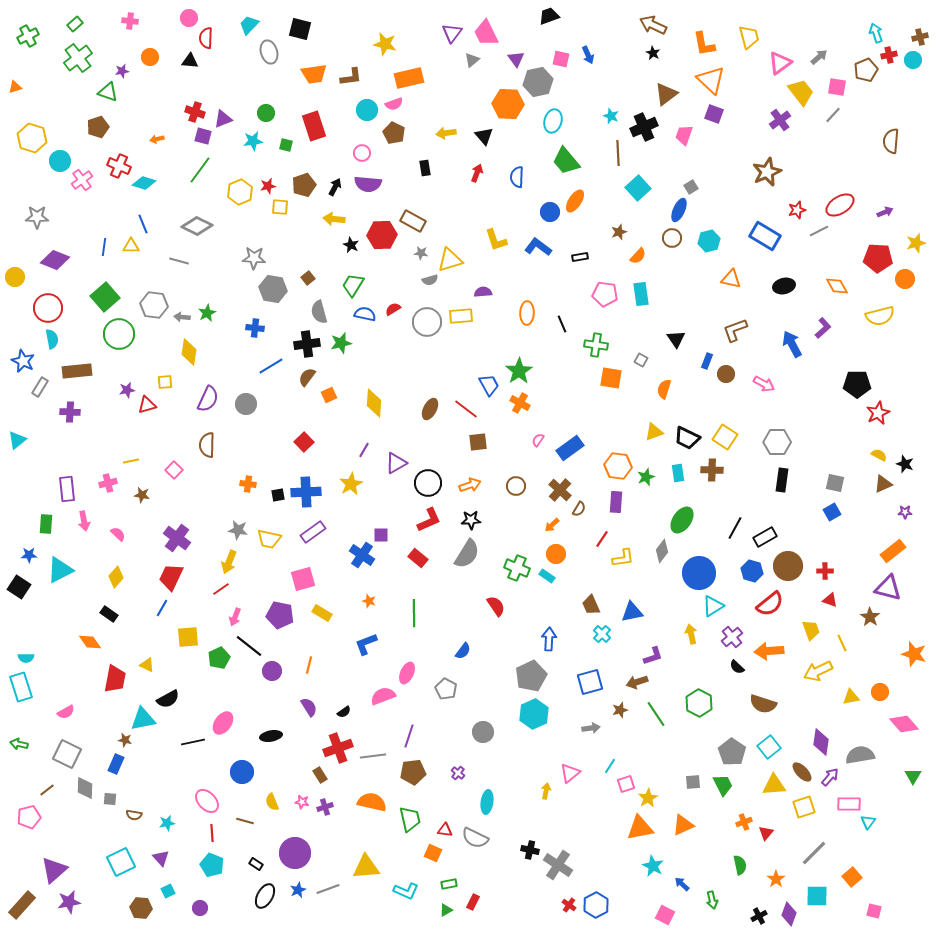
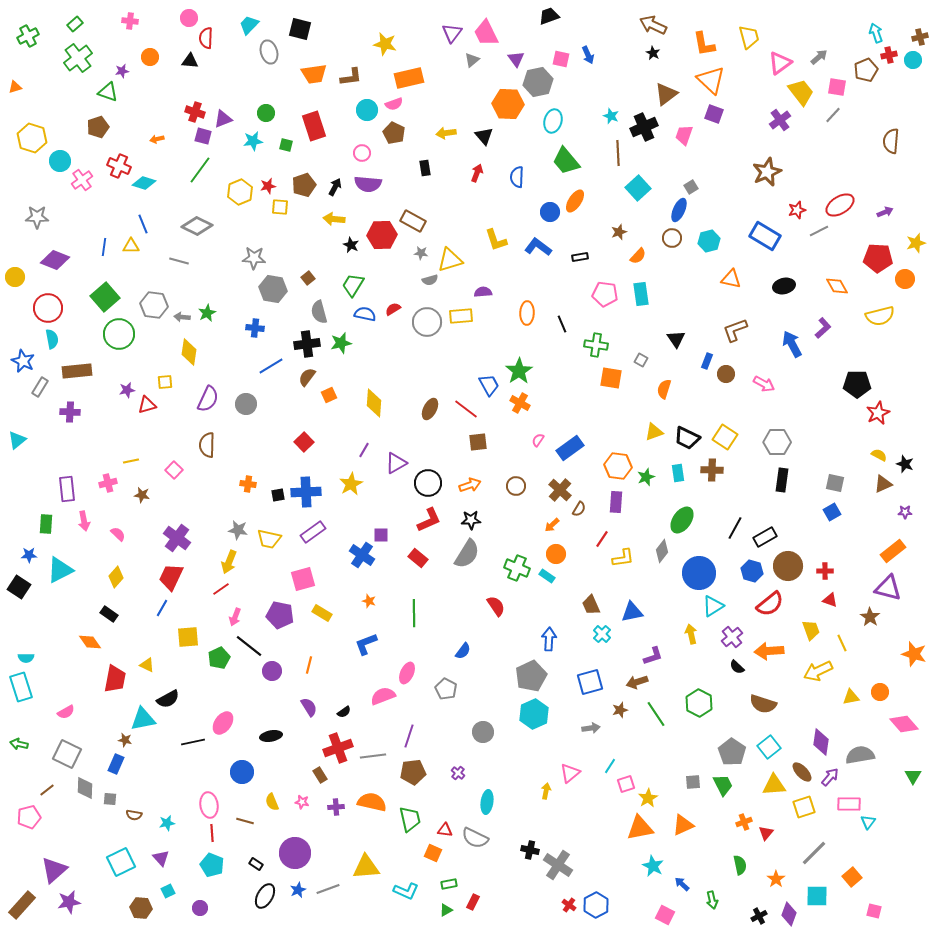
pink ellipse at (207, 801): moved 2 px right, 4 px down; rotated 35 degrees clockwise
purple cross at (325, 807): moved 11 px right; rotated 14 degrees clockwise
